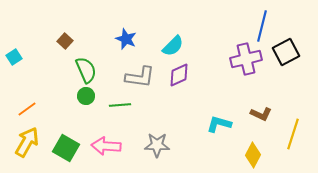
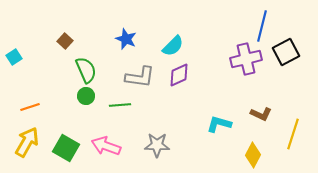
orange line: moved 3 px right, 2 px up; rotated 18 degrees clockwise
pink arrow: rotated 16 degrees clockwise
